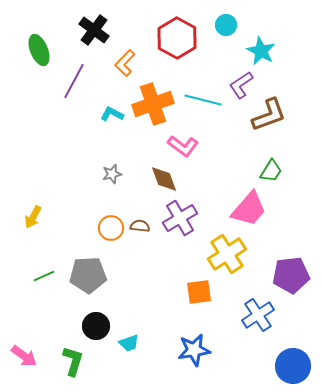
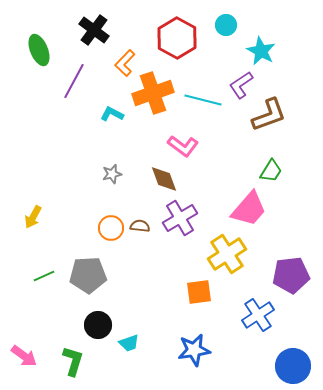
orange cross: moved 11 px up
black circle: moved 2 px right, 1 px up
